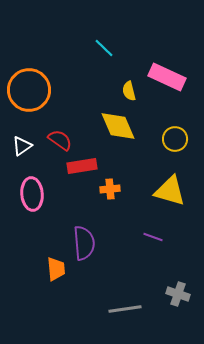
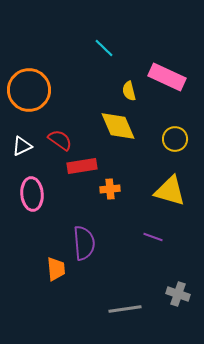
white triangle: rotated 10 degrees clockwise
